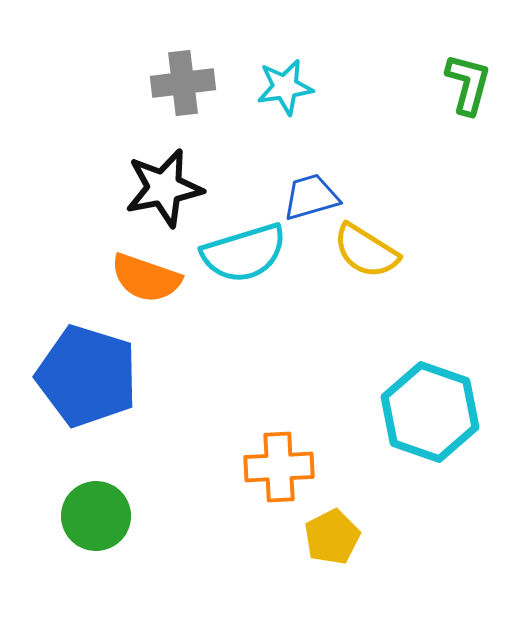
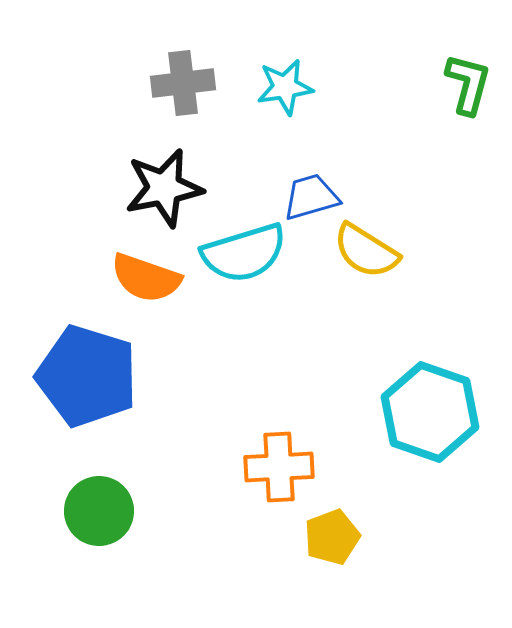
green circle: moved 3 px right, 5 px up
yellow pentagon: rotated 6 degrees clockwise
